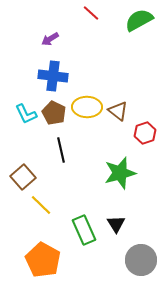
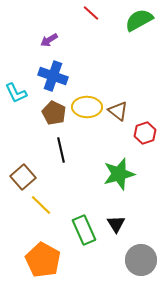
purple arrow: moved 1 px left, 1 px down
blue cross: rotated 12 degrees clockwise
cyan L-shape: moved 10 px left, 21 px up
green star: moved 1 px left, 1 px down
